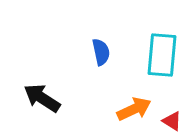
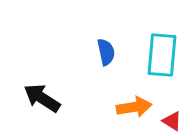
blue semicircle: moved 5 px right
orange arrow: moved 2 px up; rotated 16 degrees clockwise
